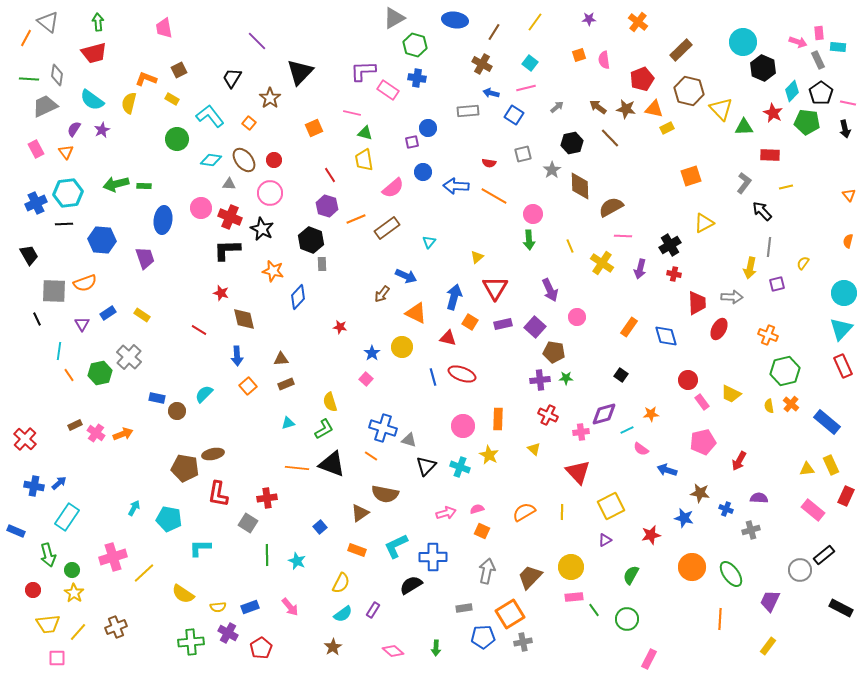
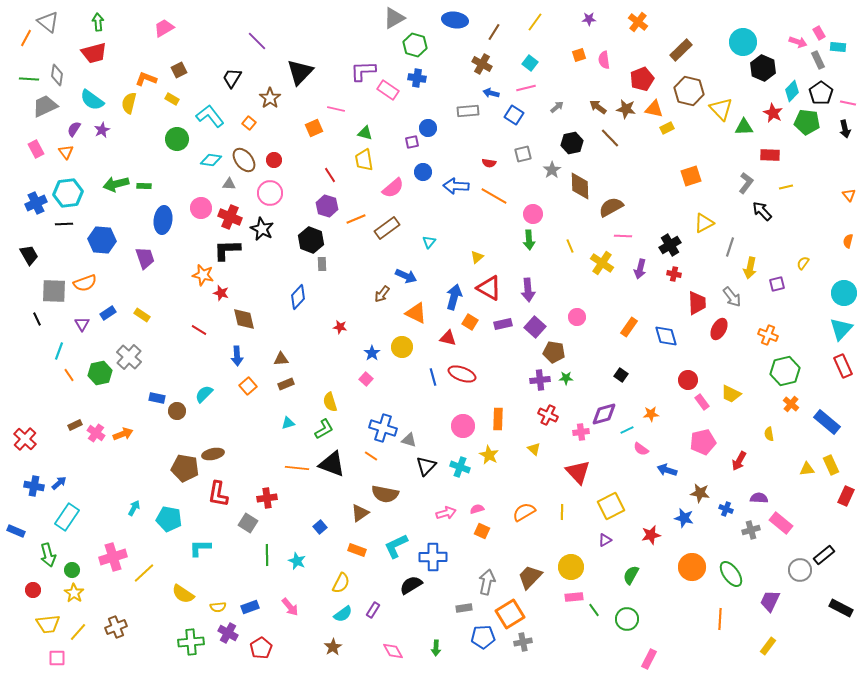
pink trapezoid at (164, 28): rotated 70 degrees clockwise
pink rectangle at (819, 33): rotated 24 degrees counterclockwise
pink line at (352, 113): moved 16 px left, 4 px up
gray L-shape at (744, 183): moved 2 px right
gray line at (769, 247): moved 39 px left; rotated 12 degrees clockwise
orange star at (273, 271): moved 70 px left, 4 px down
red triangle at (495, 288): moved 6 px left; rotated 32 degrees counterclockwise
purple arrow at (550, 290): moved 22 px left; rotated 20 degrees clockwise
gray arrow at (732, 297): rotated 50 degrees clockwise
cyan line at (59, 351): rotated 12 degrees clockwise
yellow semicircle at (769, 406): moved 28 px down
pink rectangle at (813, 510): moved 32 px left, 13 px down
gray arrow at (487, 571): moved 11 px down
pink diamond at (393, 651): rotated 20 degrees clockwise
